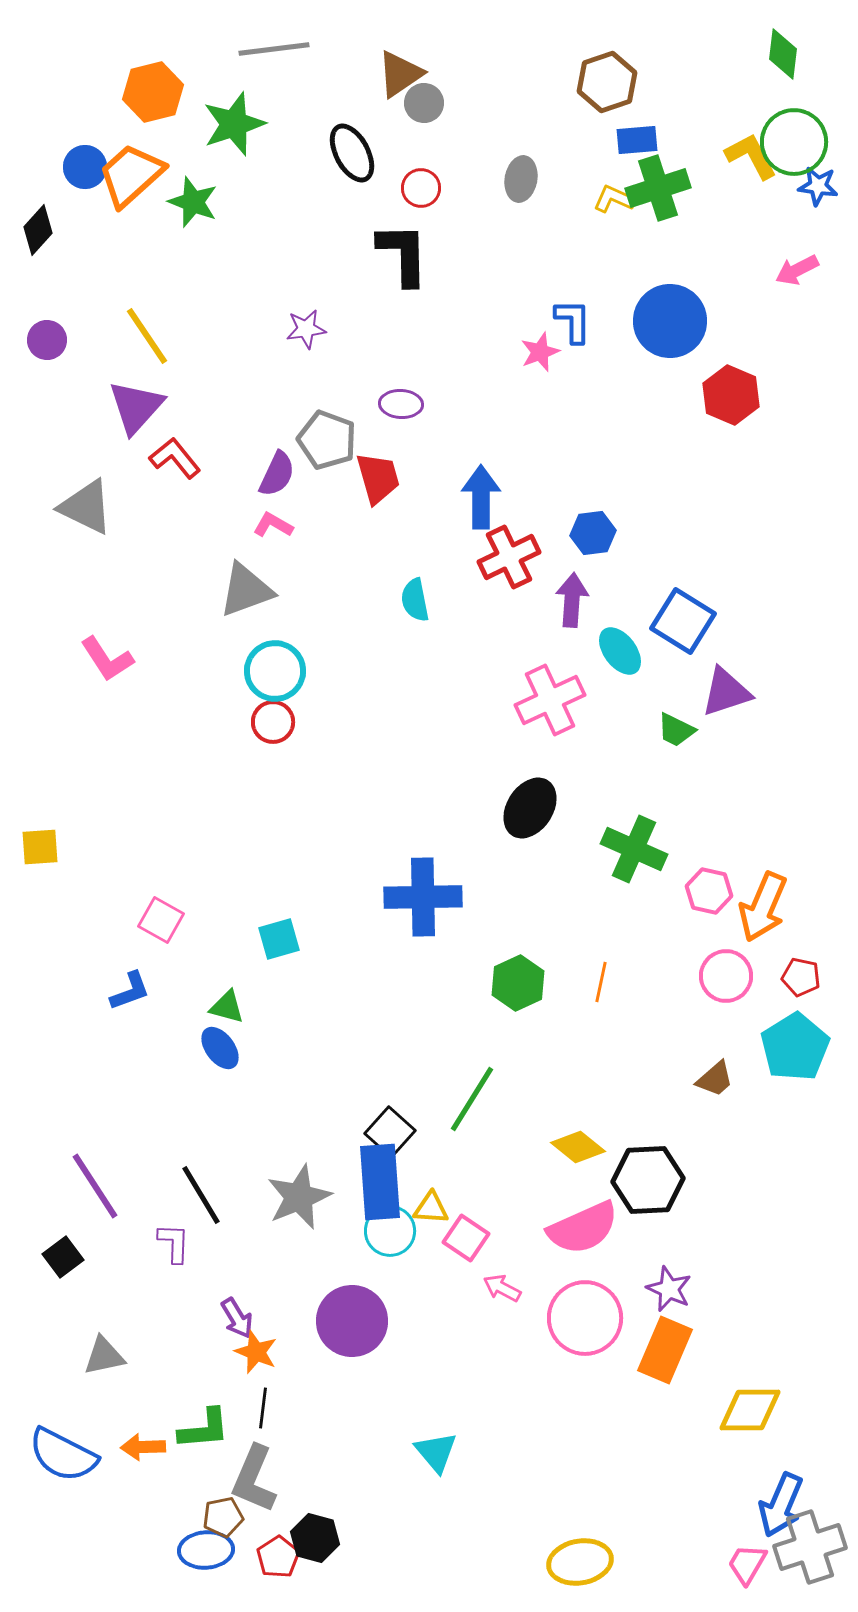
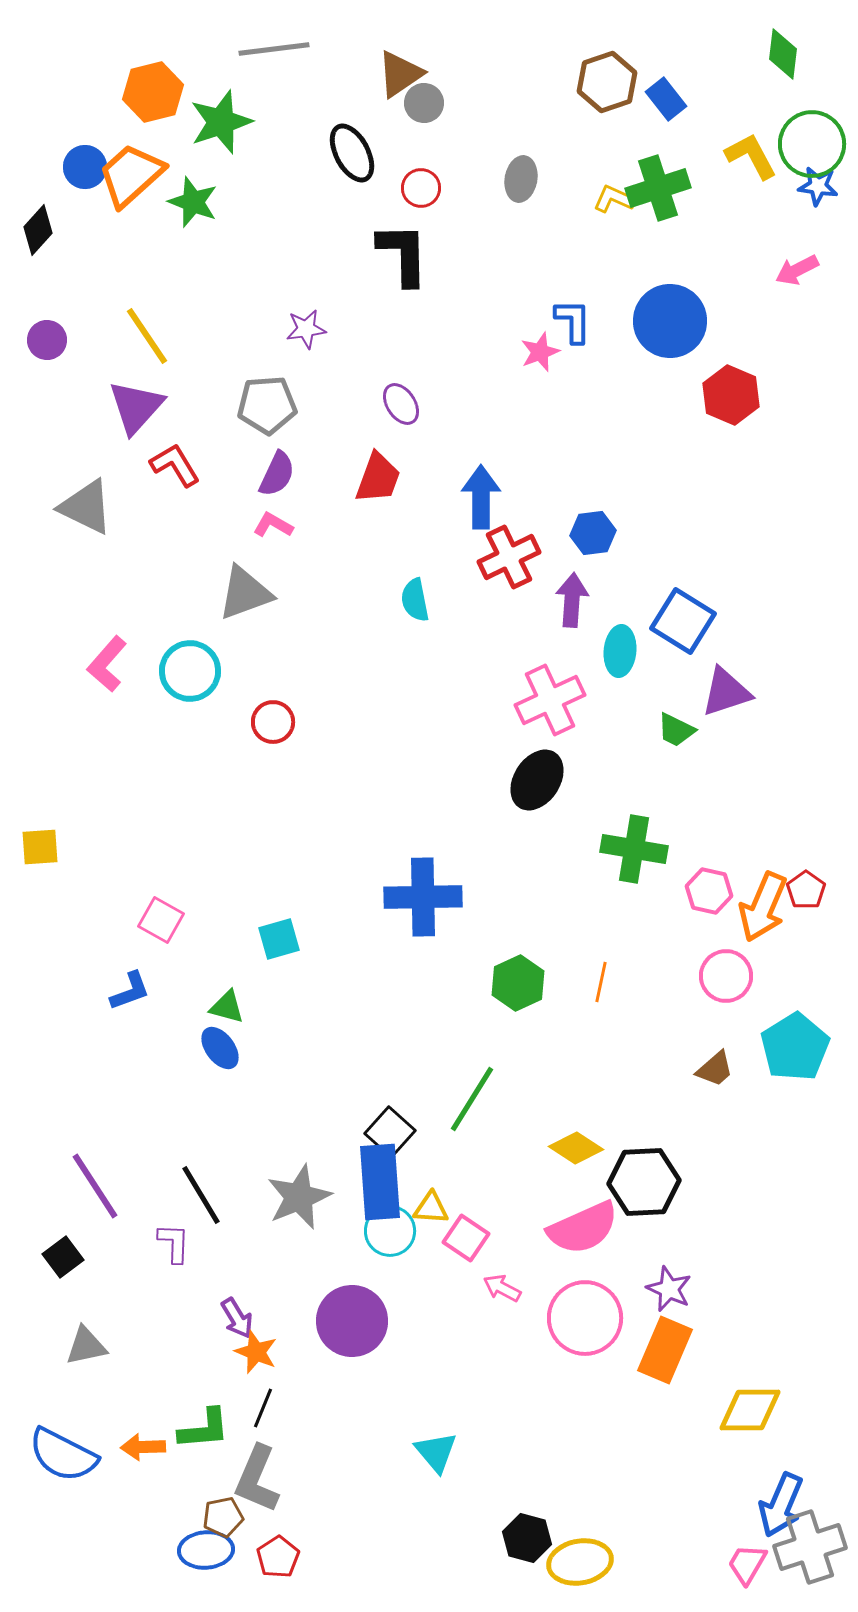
green star at (234, 124): moved 13 px left, 2 px up
blue rectangle at (637, 140): moved 29 px right, 41 px up; rotated 57 degrees clockwise
green circle at (794, 142): moved 18 px right, 2 px down
purple ellipse at (401, 404): rotated 54 degrees clockwise
gray pentagon at (327, 440): moved 60 px left, 35 px up; rotated 24 degrees counterclockwise
red L-shape at (175, 458): moved 7 px down; rotated 8 degrees clockwise
red trapezoid at (378, 478): rotated 36 degrees clockwise
gray triangle at (246, 590): moved 1 px left, 3 px down
cyan ellipse at (620, 651): rotated 42 degrees clockwise
pink L-shape at (107, 659): moved 5 px down; rotated 74 degrees clockwise
cyan circle at (275, 671): moved 85 px left
black ellipse at (530, 808): moved 7 px right, 28 px up
green cross at (634, 849): rotated 14 degrees counterclockwise
red pentagon at (801, 977): moved 5 px right, 87 px up; rotated 24 degrees clockwise
brown trapezoid at (715, 1079): moved 10 px up
yellow diamond at (578, 1147): moved 2 px left, 1 px down; rotated 6 degrees counterclockwise
black hexagon at (648, 1180): moved 4 px left, 2 px down
gray triangle at (104, 1356): moved 18 px left, 10 px up
black line at (263, 1408): rotated 15 degrees clockwise
gray L-shape at (254, 1479): moved 3 px right
black hexagon at (315, 1538): moved 212 px right
